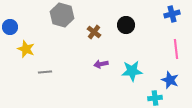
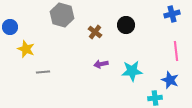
brown cross: moved 1 px right
pink line: moved 2 px down
gray line: moved 2 px left
